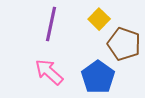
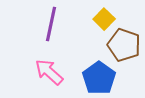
yellow square: moved 5 px right
brown pentagon: moved 1 px down
blue pentagon: moved 1 px right, 1 px down
